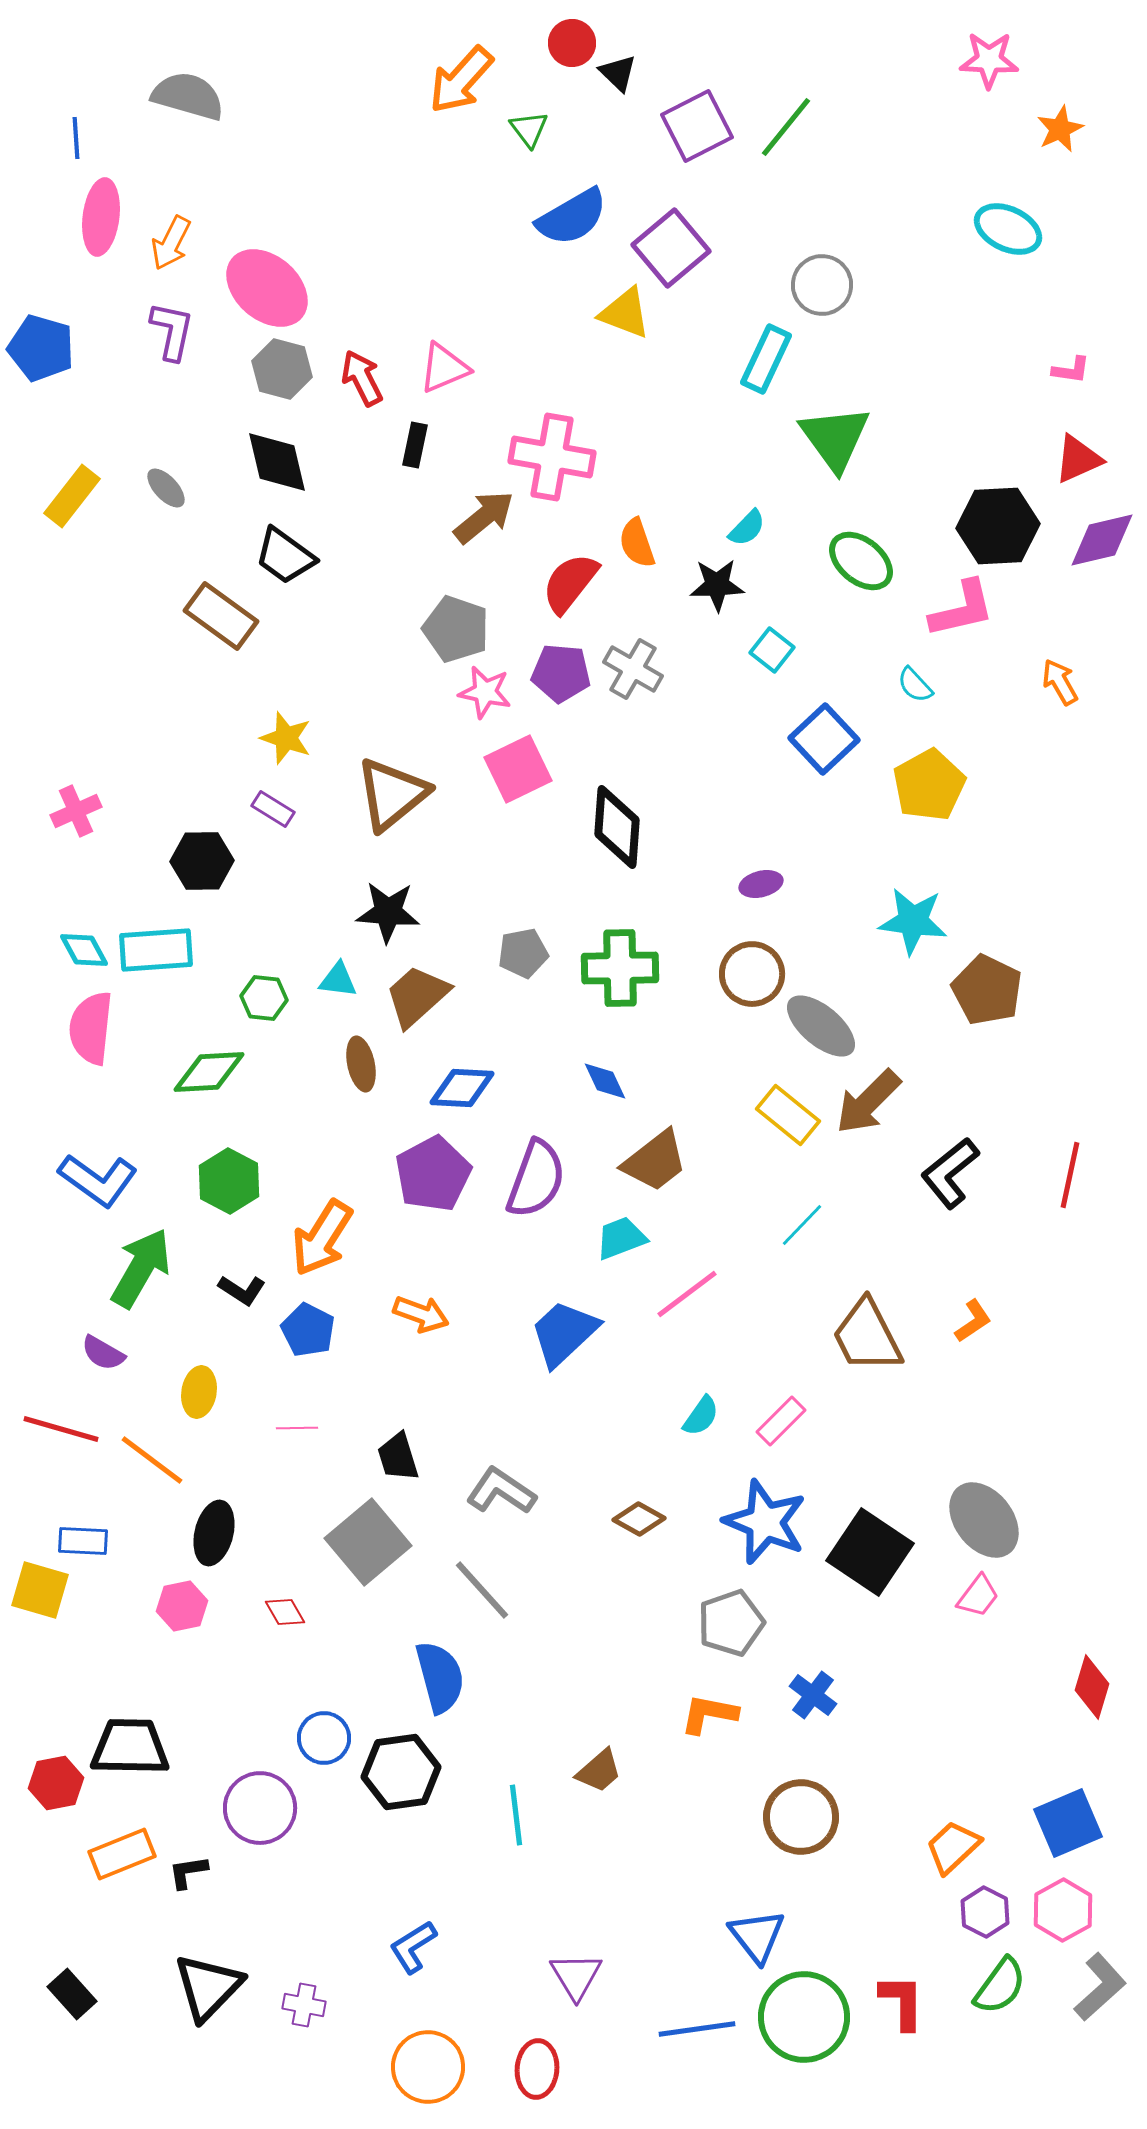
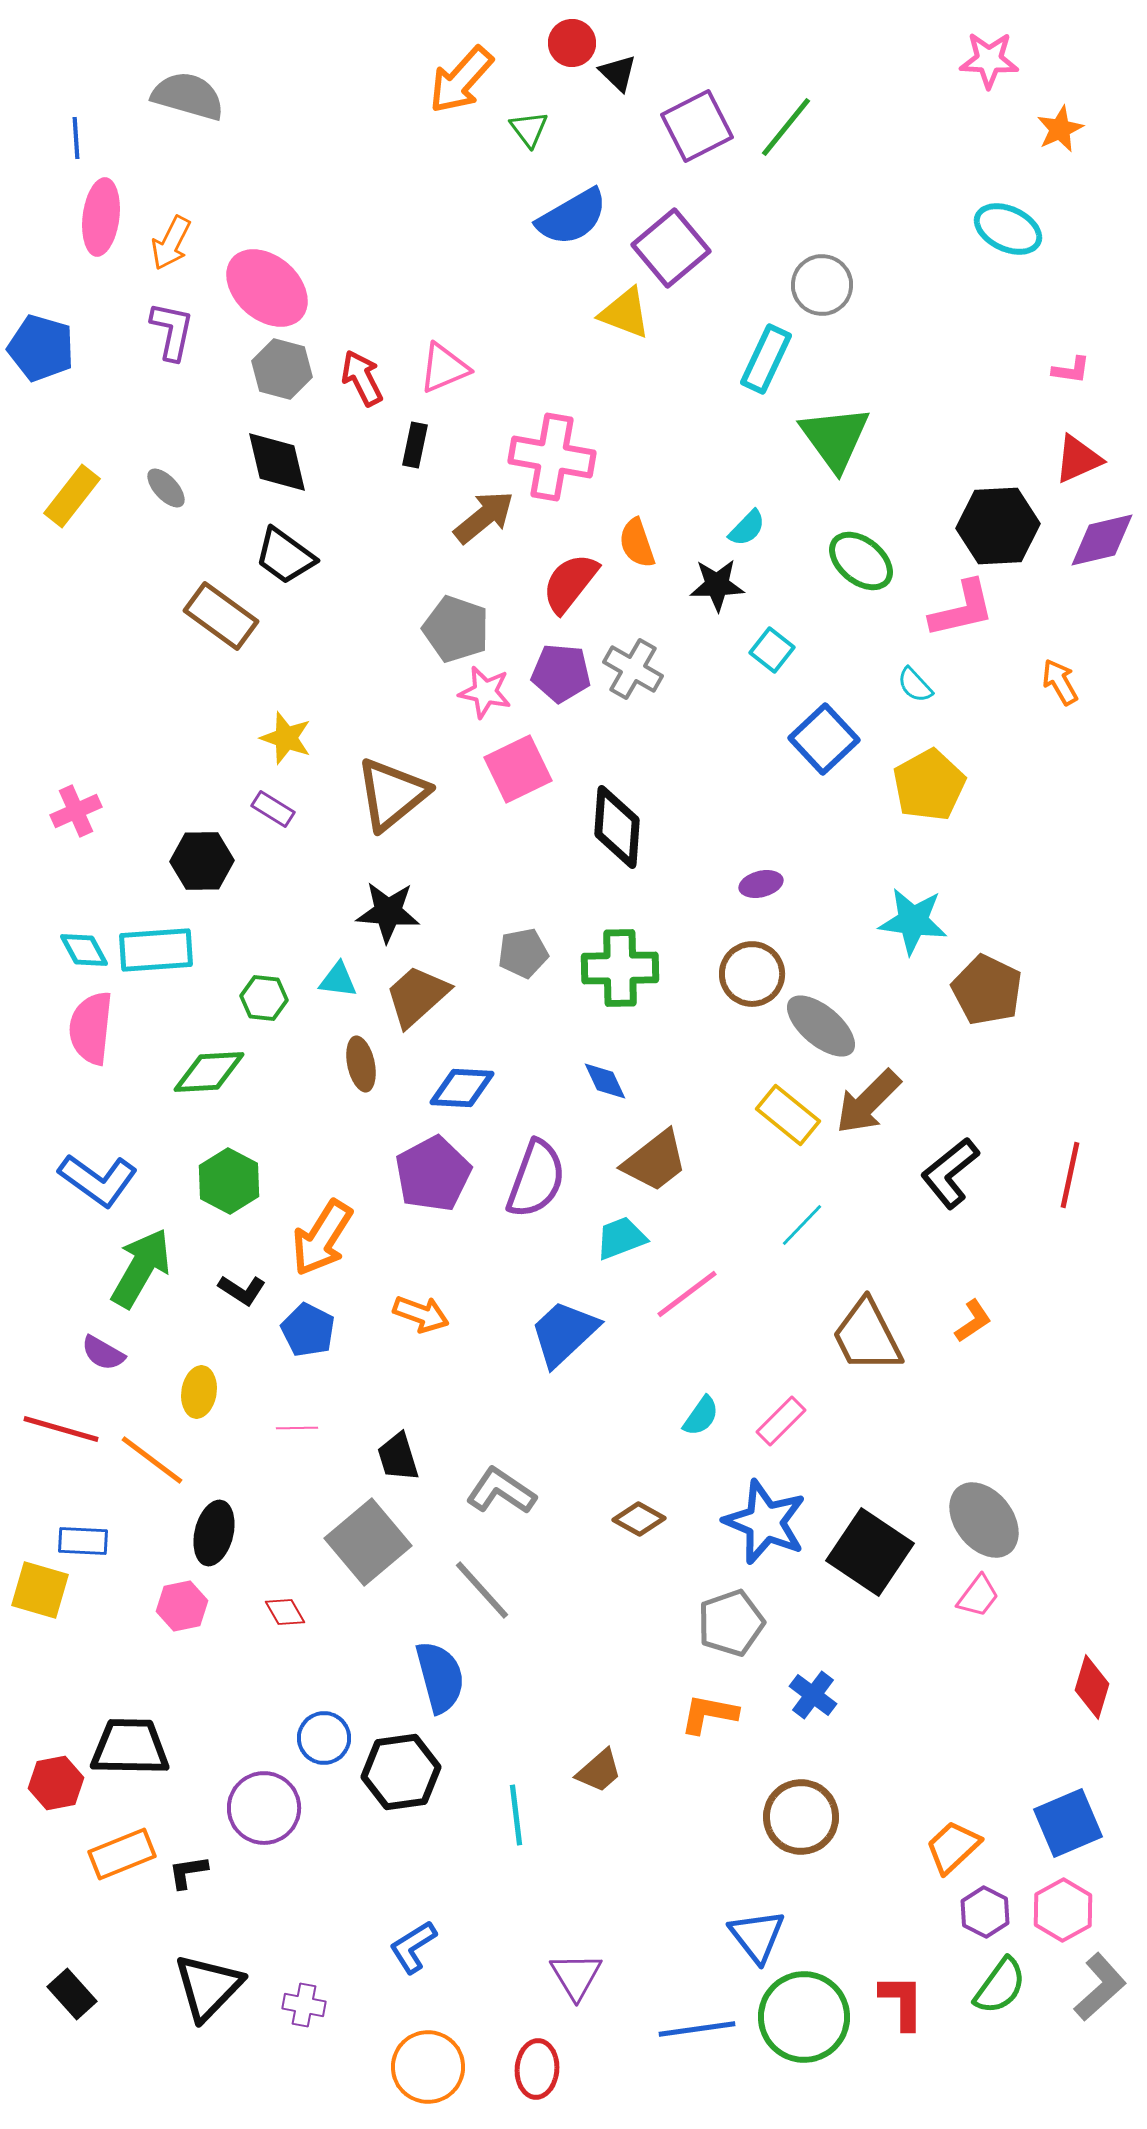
purple circle at (260, 1808): moved 4 px right
